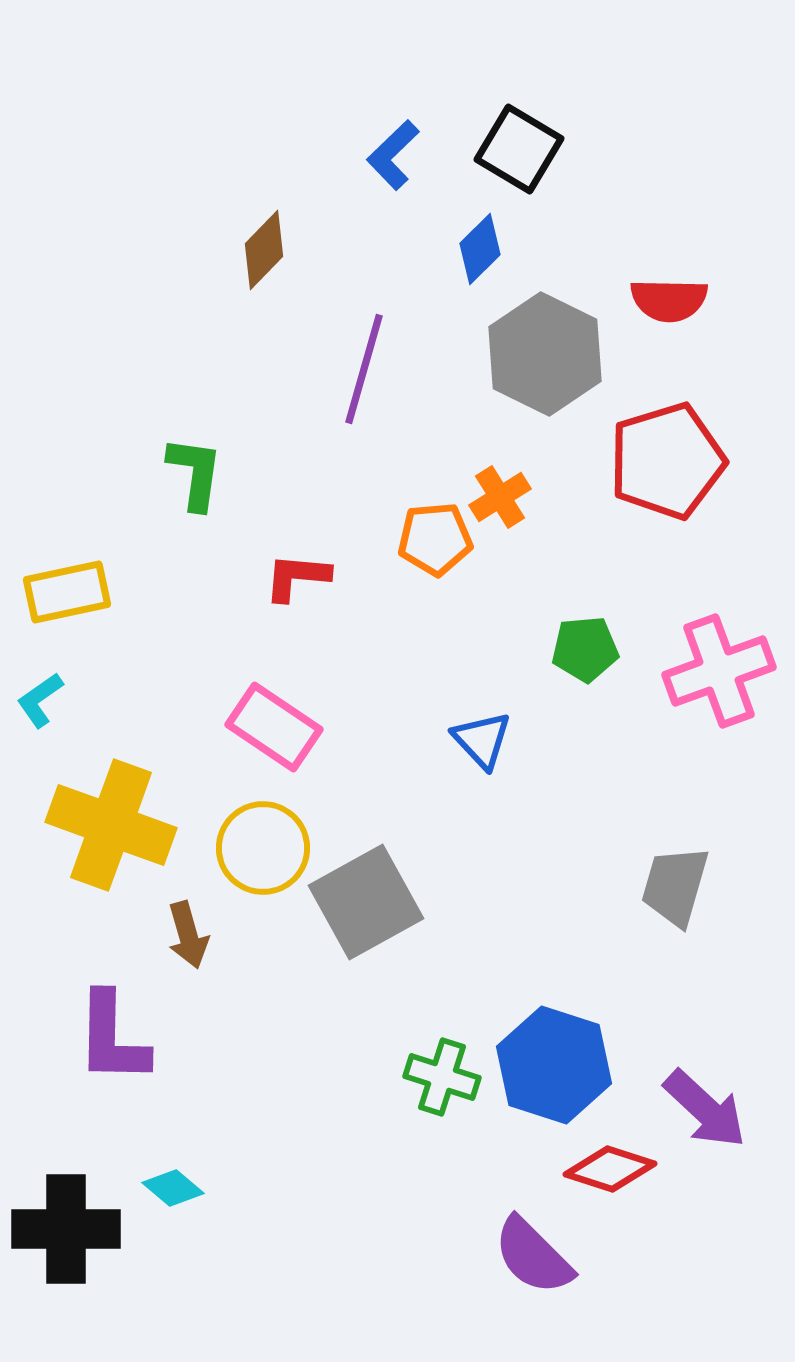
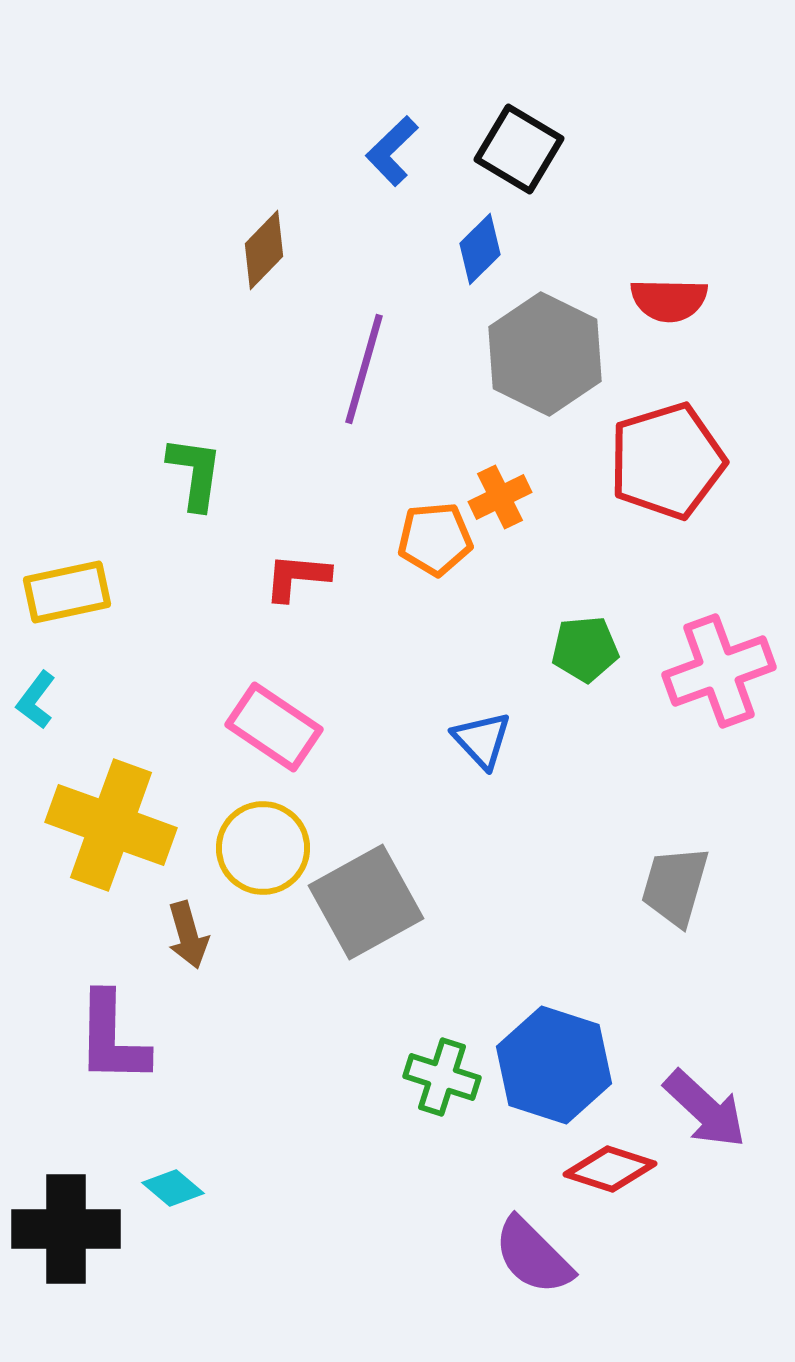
blue L-shape: moved 1 px left, 4 px up
orange cross: rotated 6 degrees clockwise
cyan L-shape: moved 4 px left; rotated 18 degrees counterclockwise
